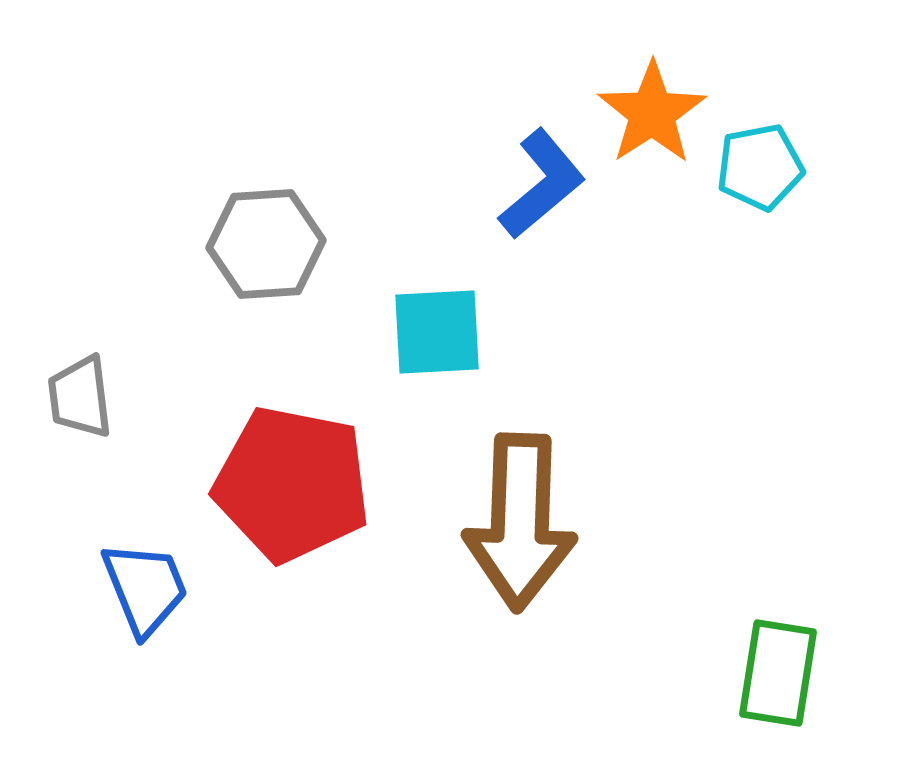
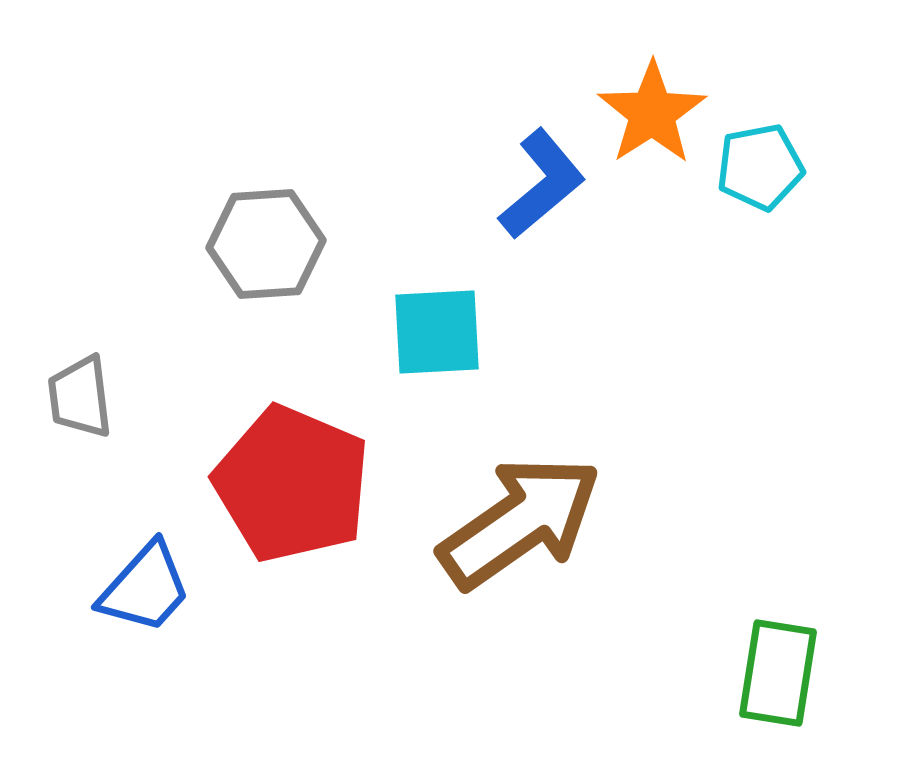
red pentagon: rotated 12 degrees clockwise
brown arrow: rotated 127 degrees counterclockwise
blue trapezoid: rotated 64 degrees clockwise
